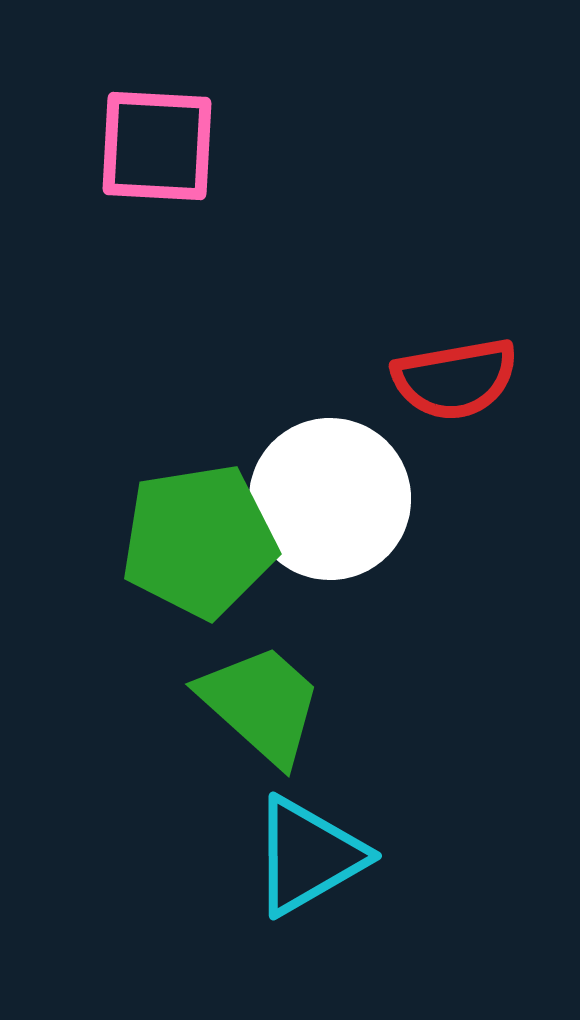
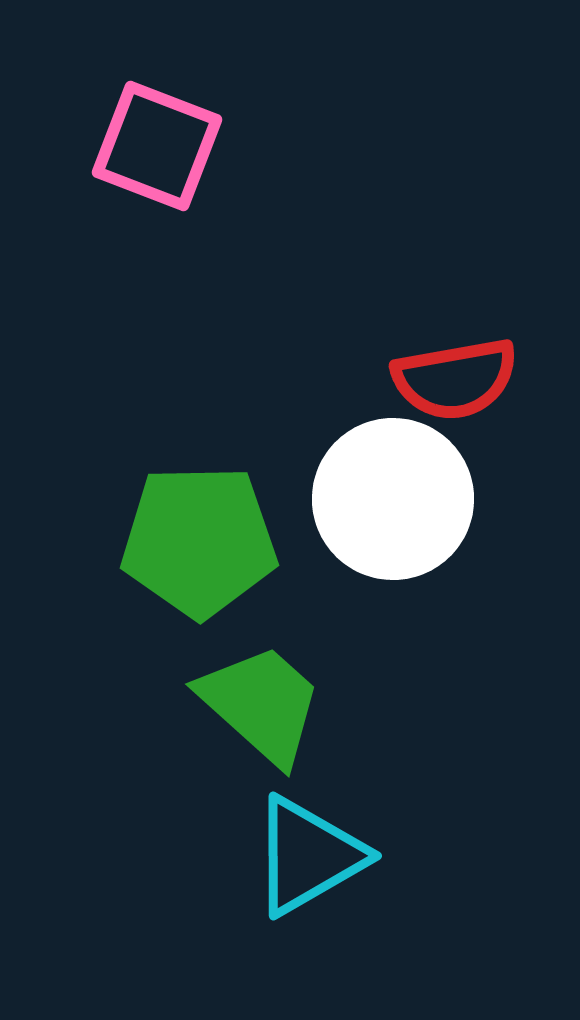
pink square: rotated 18 degrees clockwise
white circle: moved 63 px right
green pentagon: rotated 8 degrees clockwise
